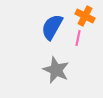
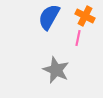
blue semicircle: moved 3 px left, 10 px up
